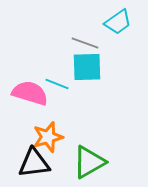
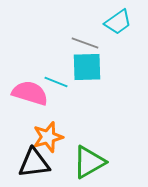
cyan line: moved 1 px left, 2 px up
